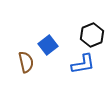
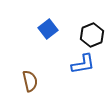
blue square: moved 16 px up
brown semicircle: moved 4 px right, 19 px down
